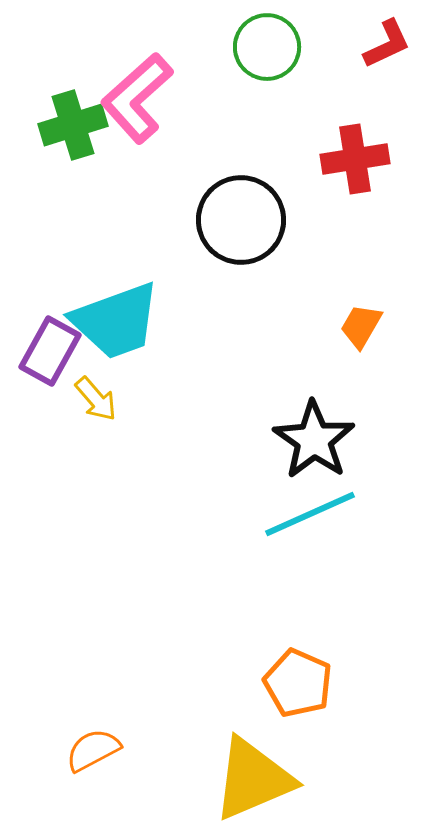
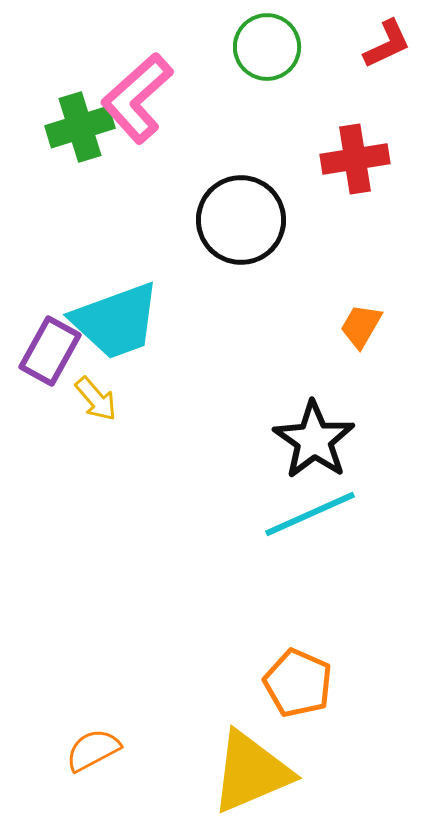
green cross: moved 7 px right, 2 px down
yellow triangle: moved 2 px left, 7 px up
